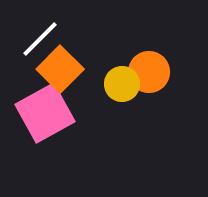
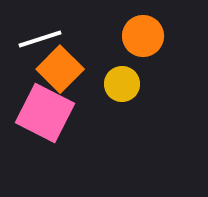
white line: rotated 27 degrees clockwise
orange circle: moved 6 px left, 36 px up
pink square: rotated 34 degrees counterclockwise
